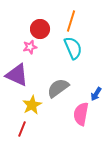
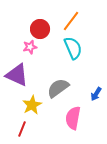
orange line: rotated 20 degrees clockwise
pink semicircle: moved 8 px left, 4 px down
